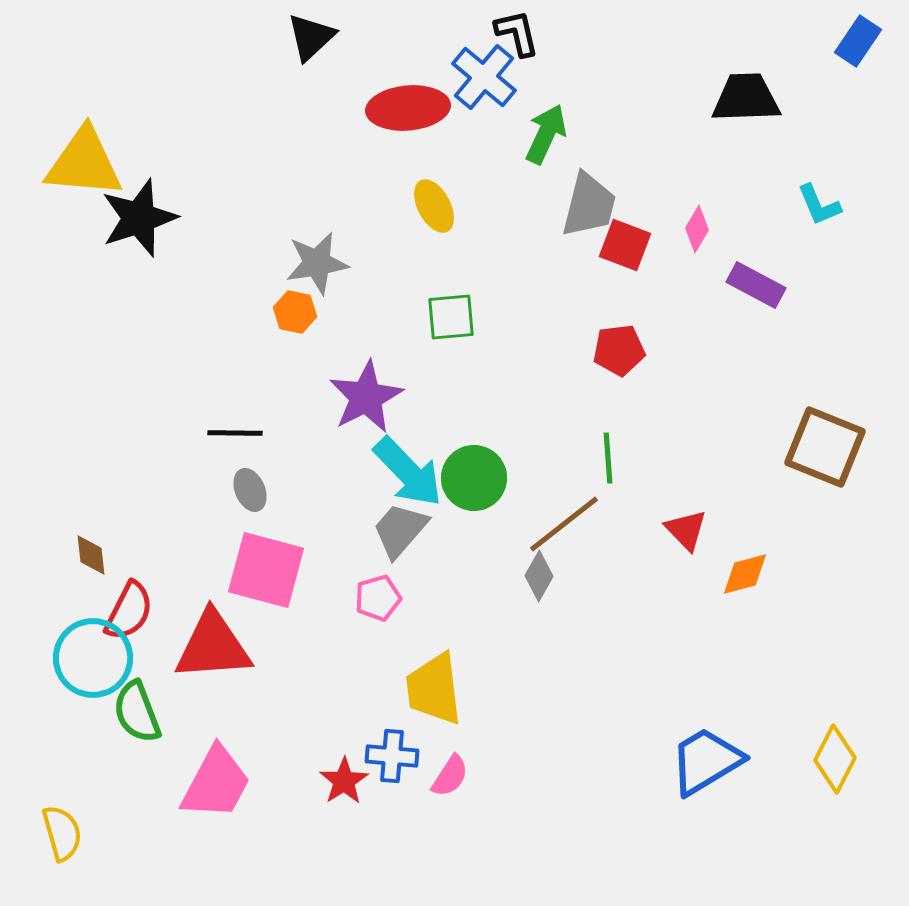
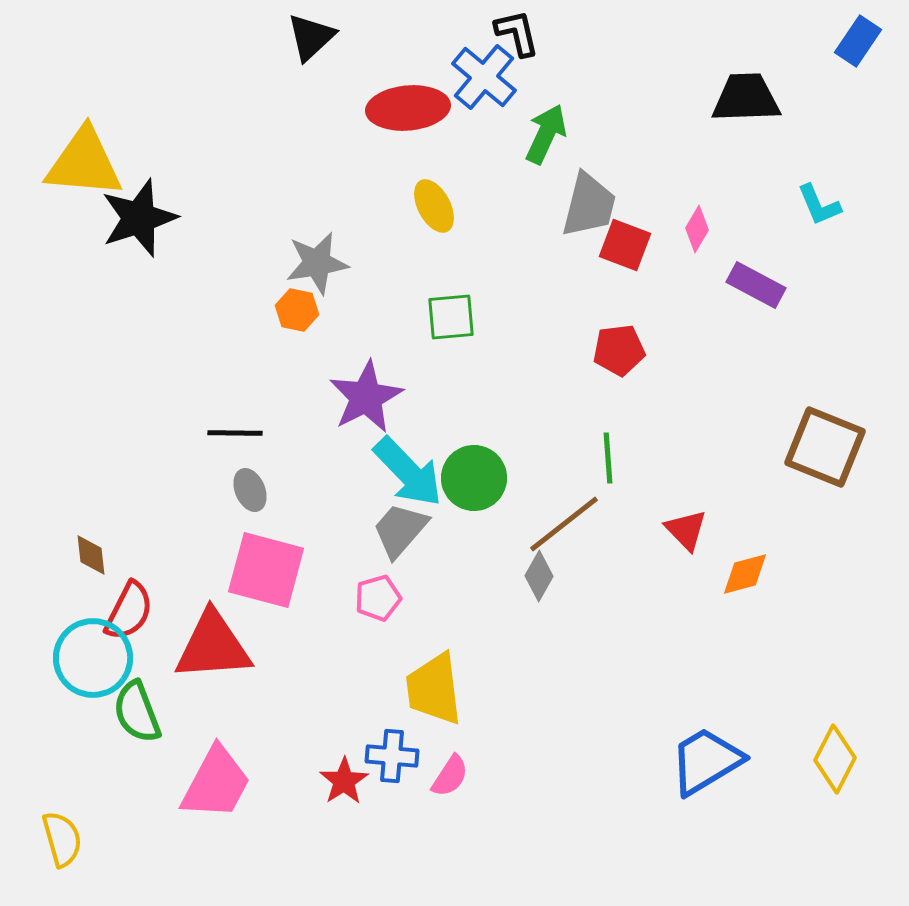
orange hexagon at (295, 312): moved 2 px right, 2 px up
yellow semicircle at (62, 833): moved 6 px down
